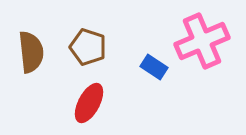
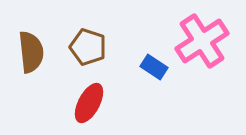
pink cross: rotated 10 degrees counterclockwise
